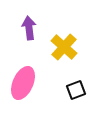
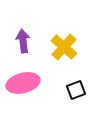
purple arrow: moved 6 px left, 13 px down
pink ellipse: rotated 52 degrees clockwise
